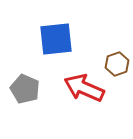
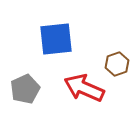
gray pentagon: rotated 24 degrees clockwise
